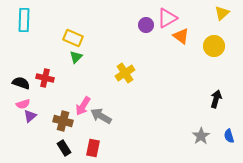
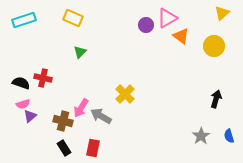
cyan rectangle: rotated 70 degrees clockwise
yellow rectangle: moved 20 px up
green triangle: moved 4 px right, 5 px up
yellow cross: moved 21 px down; rotated 12 degrees counterclockwise
red cross: moved 2 px left
pink arrow: moved 2 px left, 2 px down
